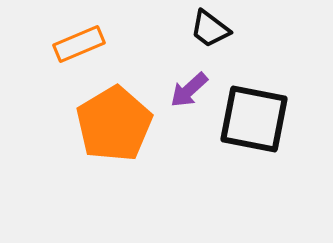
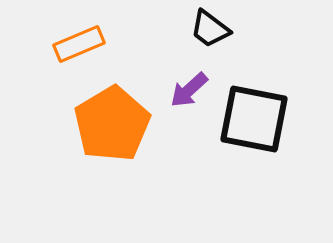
orange pentagon: moved 2 px left
